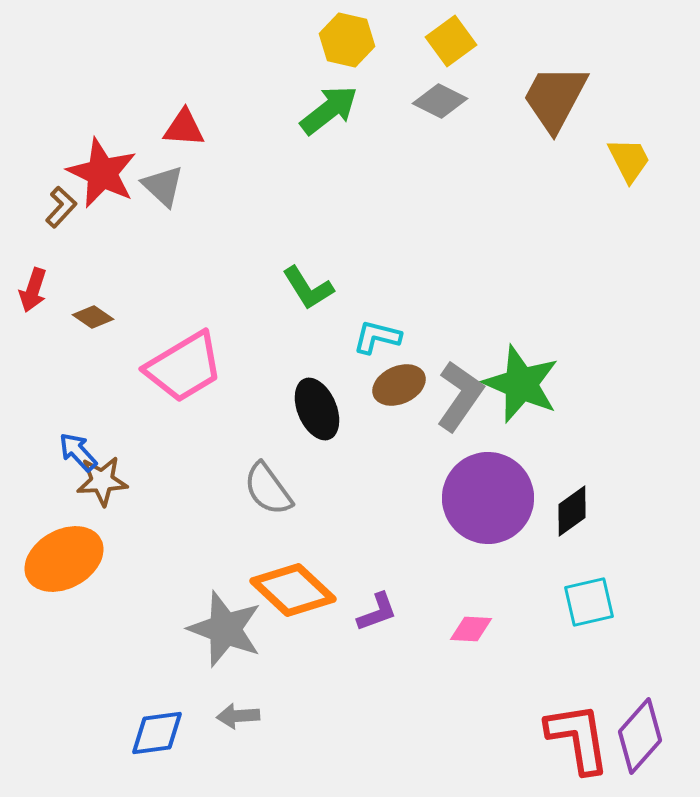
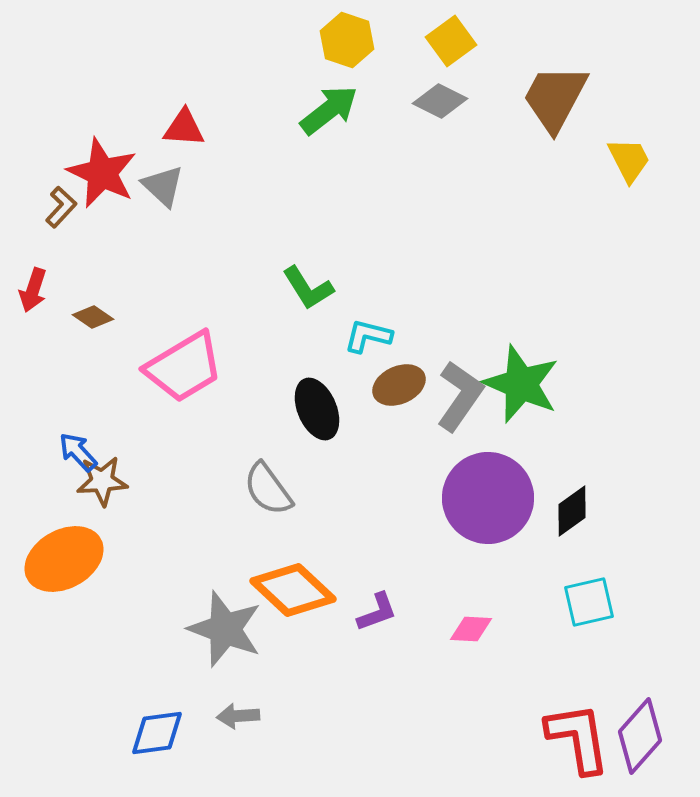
yellow hexagon: rotated 6 degrees clockwise
cyan L-shape: moved 9 px left, 1 px up
